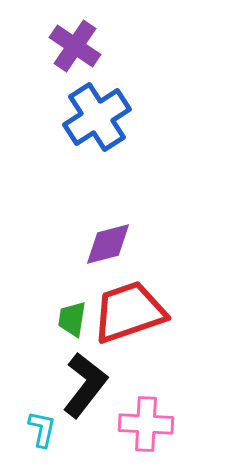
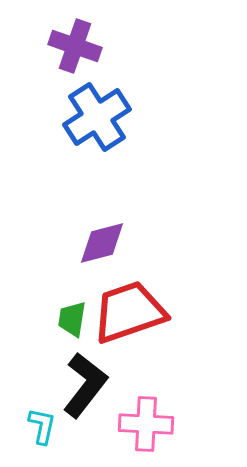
purple cross: rotated 15 degrees counterclockwise
purple diamond: moved 6 px left, 1 px up
cyan L-shape: moved 3 px up
